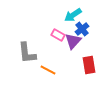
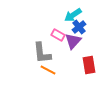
blue cross: moved 3 px left, 2 px up
gray L-shape: moved 15 px right
